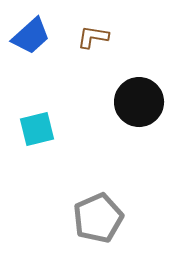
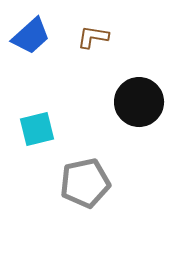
gray pentagon: moved 13 px left, 35 px up; rotated 12 degrees clockwise
